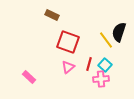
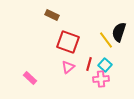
pink rectangle: moved 1 px right, 1 px down
